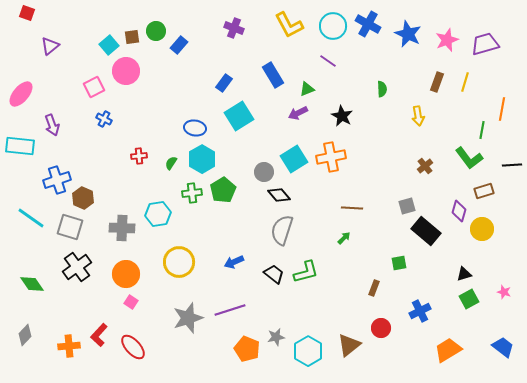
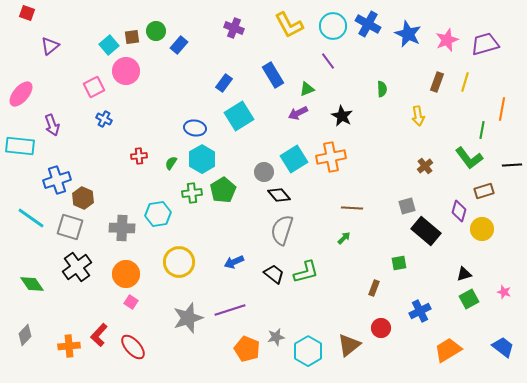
purple line at (328, 61): rotated 18 degrees clockwise
